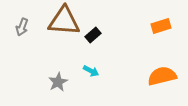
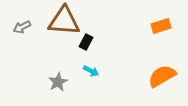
gray arrow: rotated 42 degrees clockwise
black rectangle: moved 7 px left, 7 px down; rotated 21 degrees counterclockwise
orange semicircle: rotated 16 degrees counterclockwise
